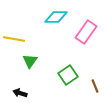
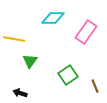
cyan diamond: moved 3 px left, 1 px down
